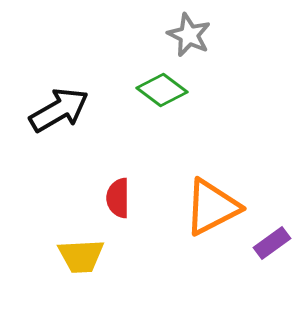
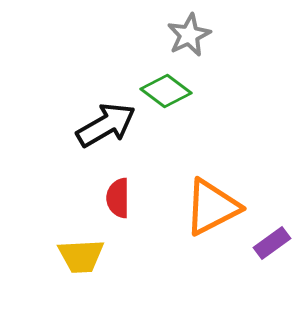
gray star: rotated 21 degrees clockwise
green diamond: moved 4 px right, 1 px down
black arrow: moved 47 px right, 15 px down
